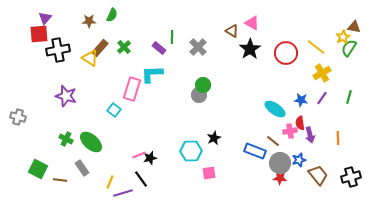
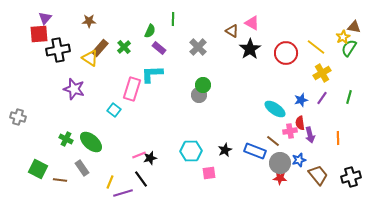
green semicircle at (112, 15): moved 38 px right, 16 px down
green line at (172, 37): moved 1 px right, 18 px up
purple star at (66, 96): moved 8 px right, 7 px up
blue star at (301, 100): rotated 24 degrees counterclockwise
black star at (214, 138): moved 11 px right, 12 px down
